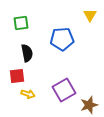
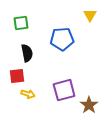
purple square: rotated 15 degrees clockwise
brown star: rotated 18 degrees counterclockwise
